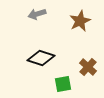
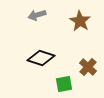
gray arrow: moved 1 px down
brown star: rotated 15 degrees counterclockwise
green square: moved 1 px right
